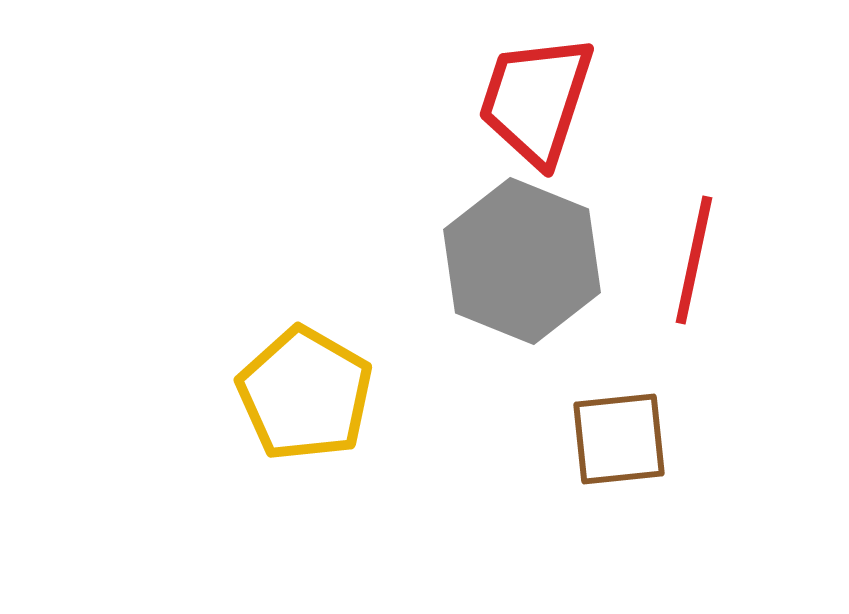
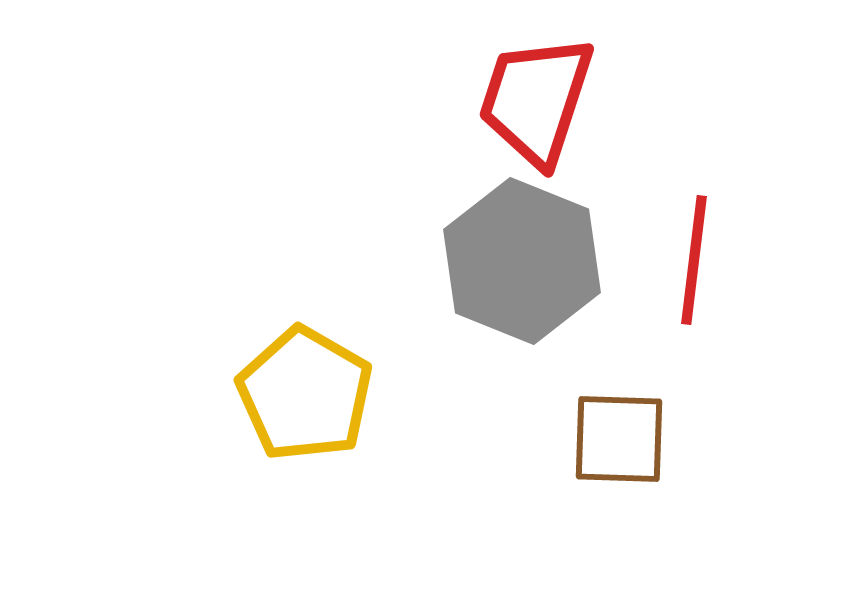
red line: rotated 5 degrees counterclockwise
brown square: rotated 8 degrees clockwise
